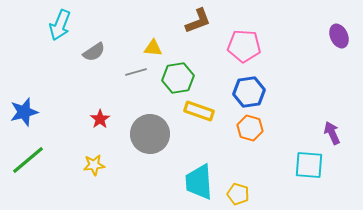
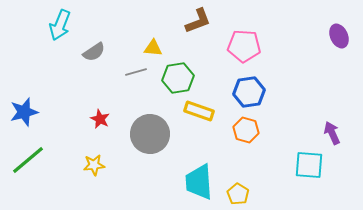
red star: rotated 12 degrees counterclockwise
orange hexagon: moved 4 px left, 2 px down
yellow pentagon: rotated 15 degrees clockwise
